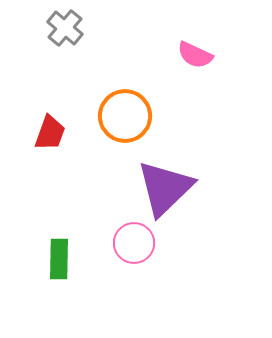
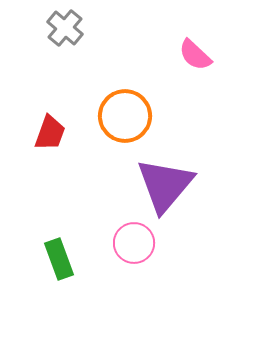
pink semicircle: rotated 18 degrees clockwise
purple triangle: moved 3 px up; rotated 6 degrees counterclockwise
green rectangle: rotated 21 degrees counterclockwise
